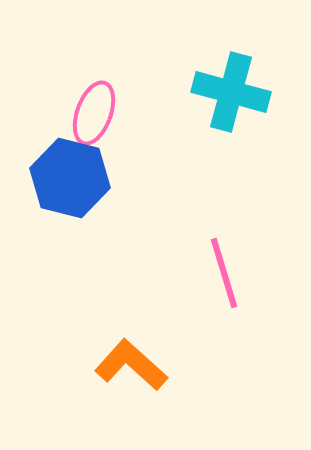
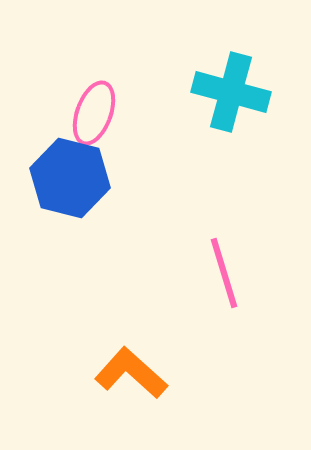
orange L-shape: moved 8 px down
